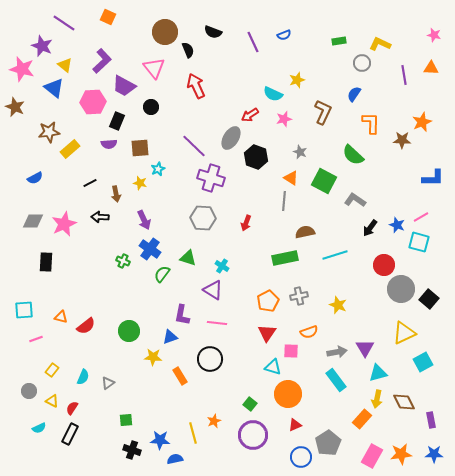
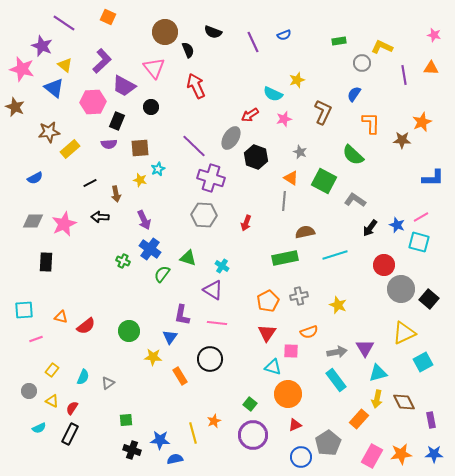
yellow L-shape at (380, 44): moved 2 px right, 3 px down
yellow star at (140, 183): moved 3 px up
gray hexagon at (203, 218): moved 1 px right, 3 px up
blue triangle at (170, 337): rotated 35 degrees counterclockwise
orange rectangle at (362, 419): moved 3 px left
